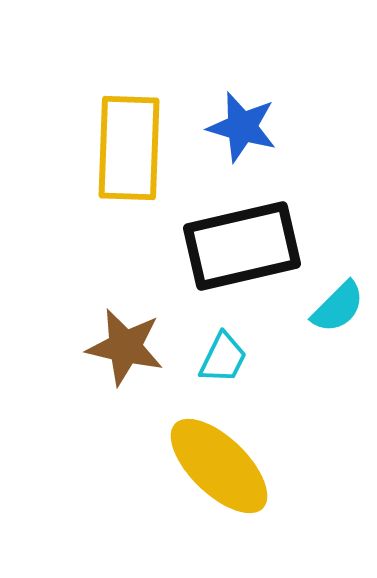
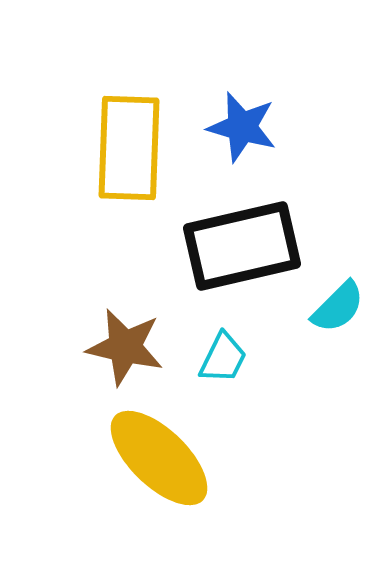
yellow ellipse: moved 60 px left, 8 px up
